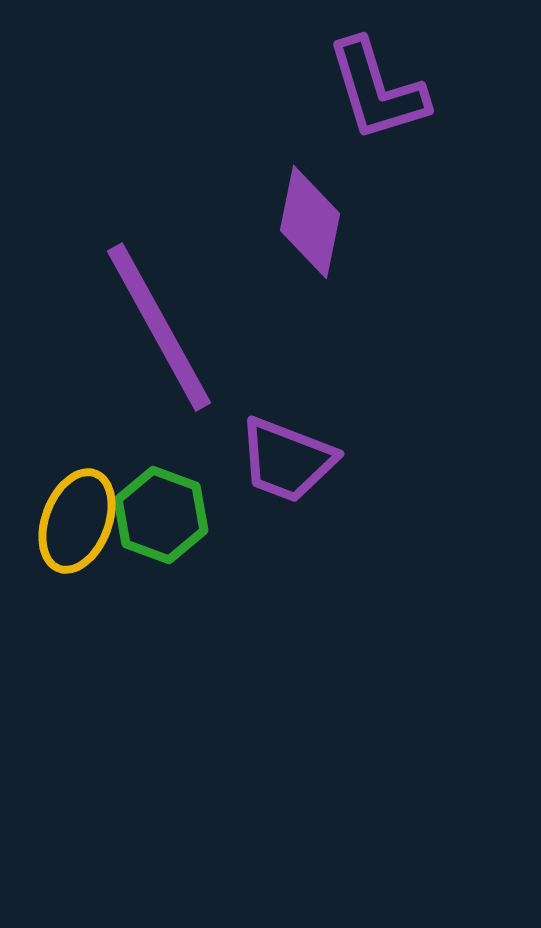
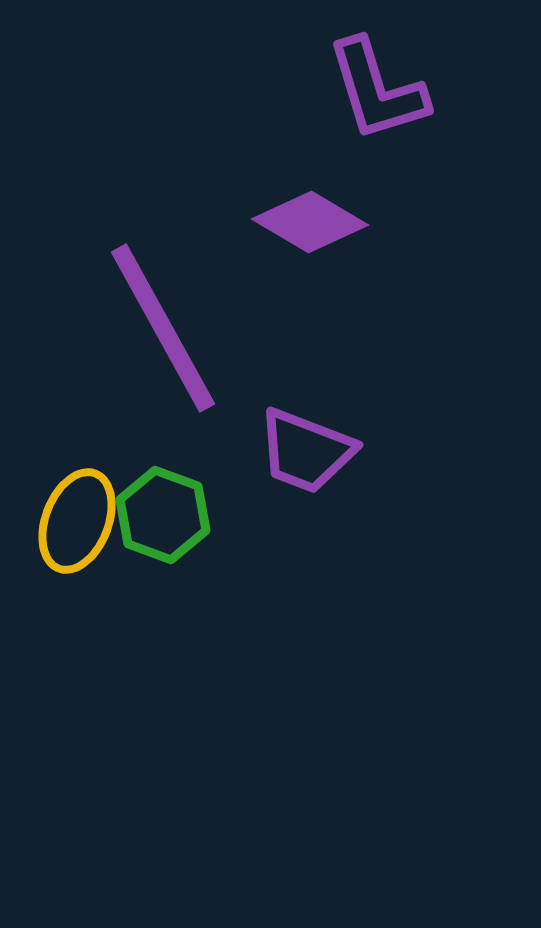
purple diamond: rotated 71 degrees counterclockwise
purple line: moved 4 px right, 1 px down
purple trapezoid: moved 19 px right, 9 px up
green hexagon: moved 2 px right
